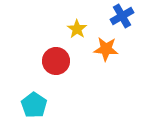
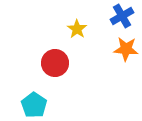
orange star: moved 20 px right
red circle: moved 1 px left, 2 px down
